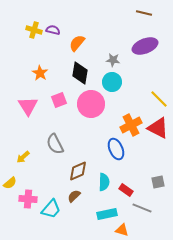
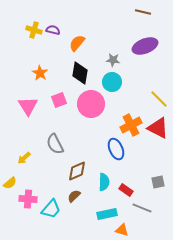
brown line: moved 1 px left, 1 px up
yellow arrow: moved 1 px right, 1 px down
brown diamond: moved 1 px left
